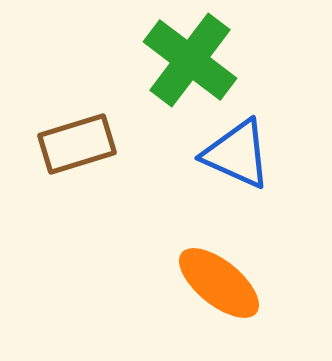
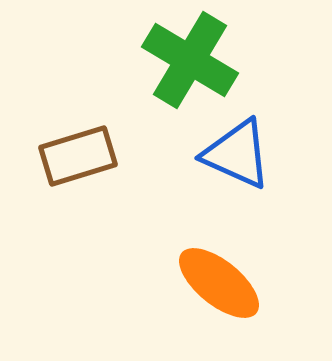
green cross: rotated 6 degrees counterclockwise
brown rectangle: moved 1 px right, 12 px down
